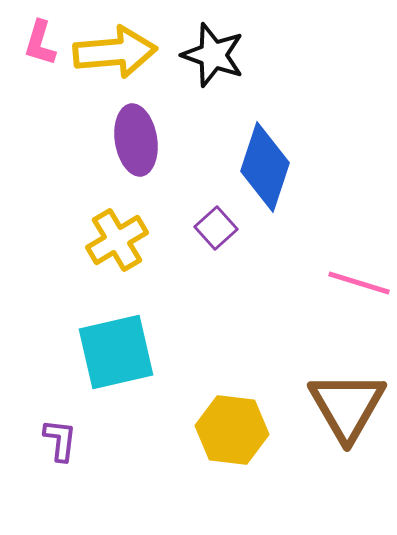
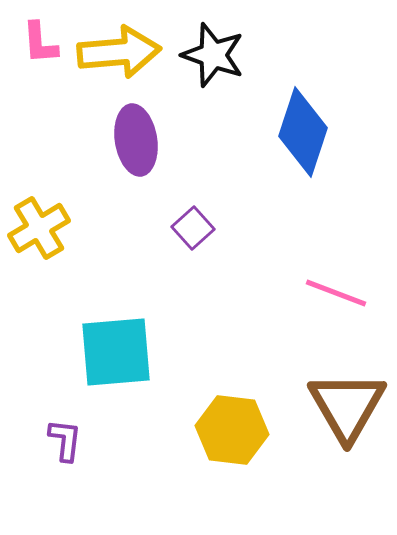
pink L-shape: rotated 21 degrees counterclockwise
yellow arrow: moved 4 px right
blue diamond: moved 38 px right, 35 px up
purple square: moved 23 px left
yellow cross: moved 78 px left, 12 px up
pink line: moved 23 px left, 10 px down; rotated 4 degrees clockwise
cyan square: rotated 8 degrees clockwise
purple L-shape: moved 5 px right
